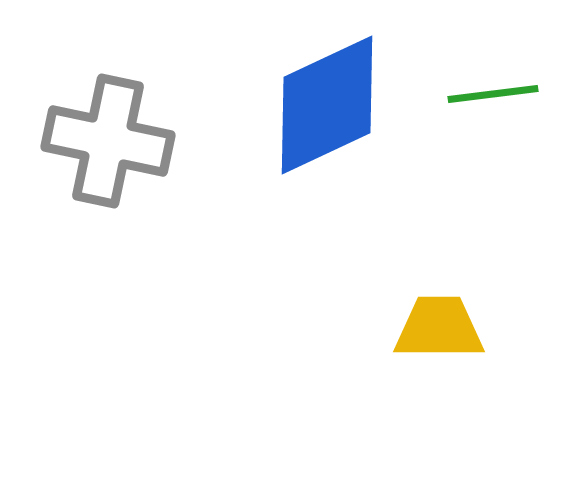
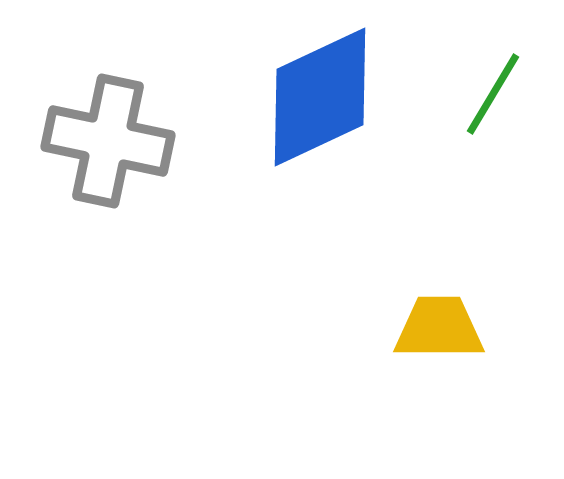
green line: rotated 52 degrees counterclockwise
blue diamond: moved 7 px left, 8 px up
